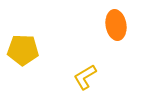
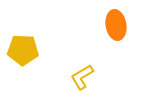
yellow L-shape: moved 3 px left
